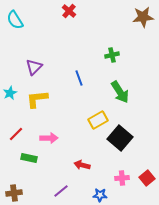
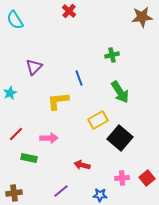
brown star: moved 1 px left
yellow L-shape: moved 21 px right, 2 px down
